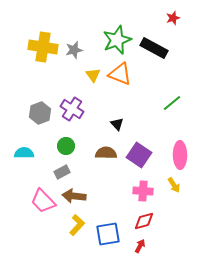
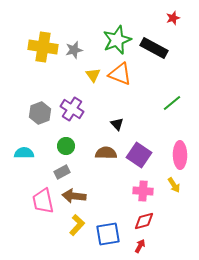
pink trapezoid: rotated 32 degrees clockwise
